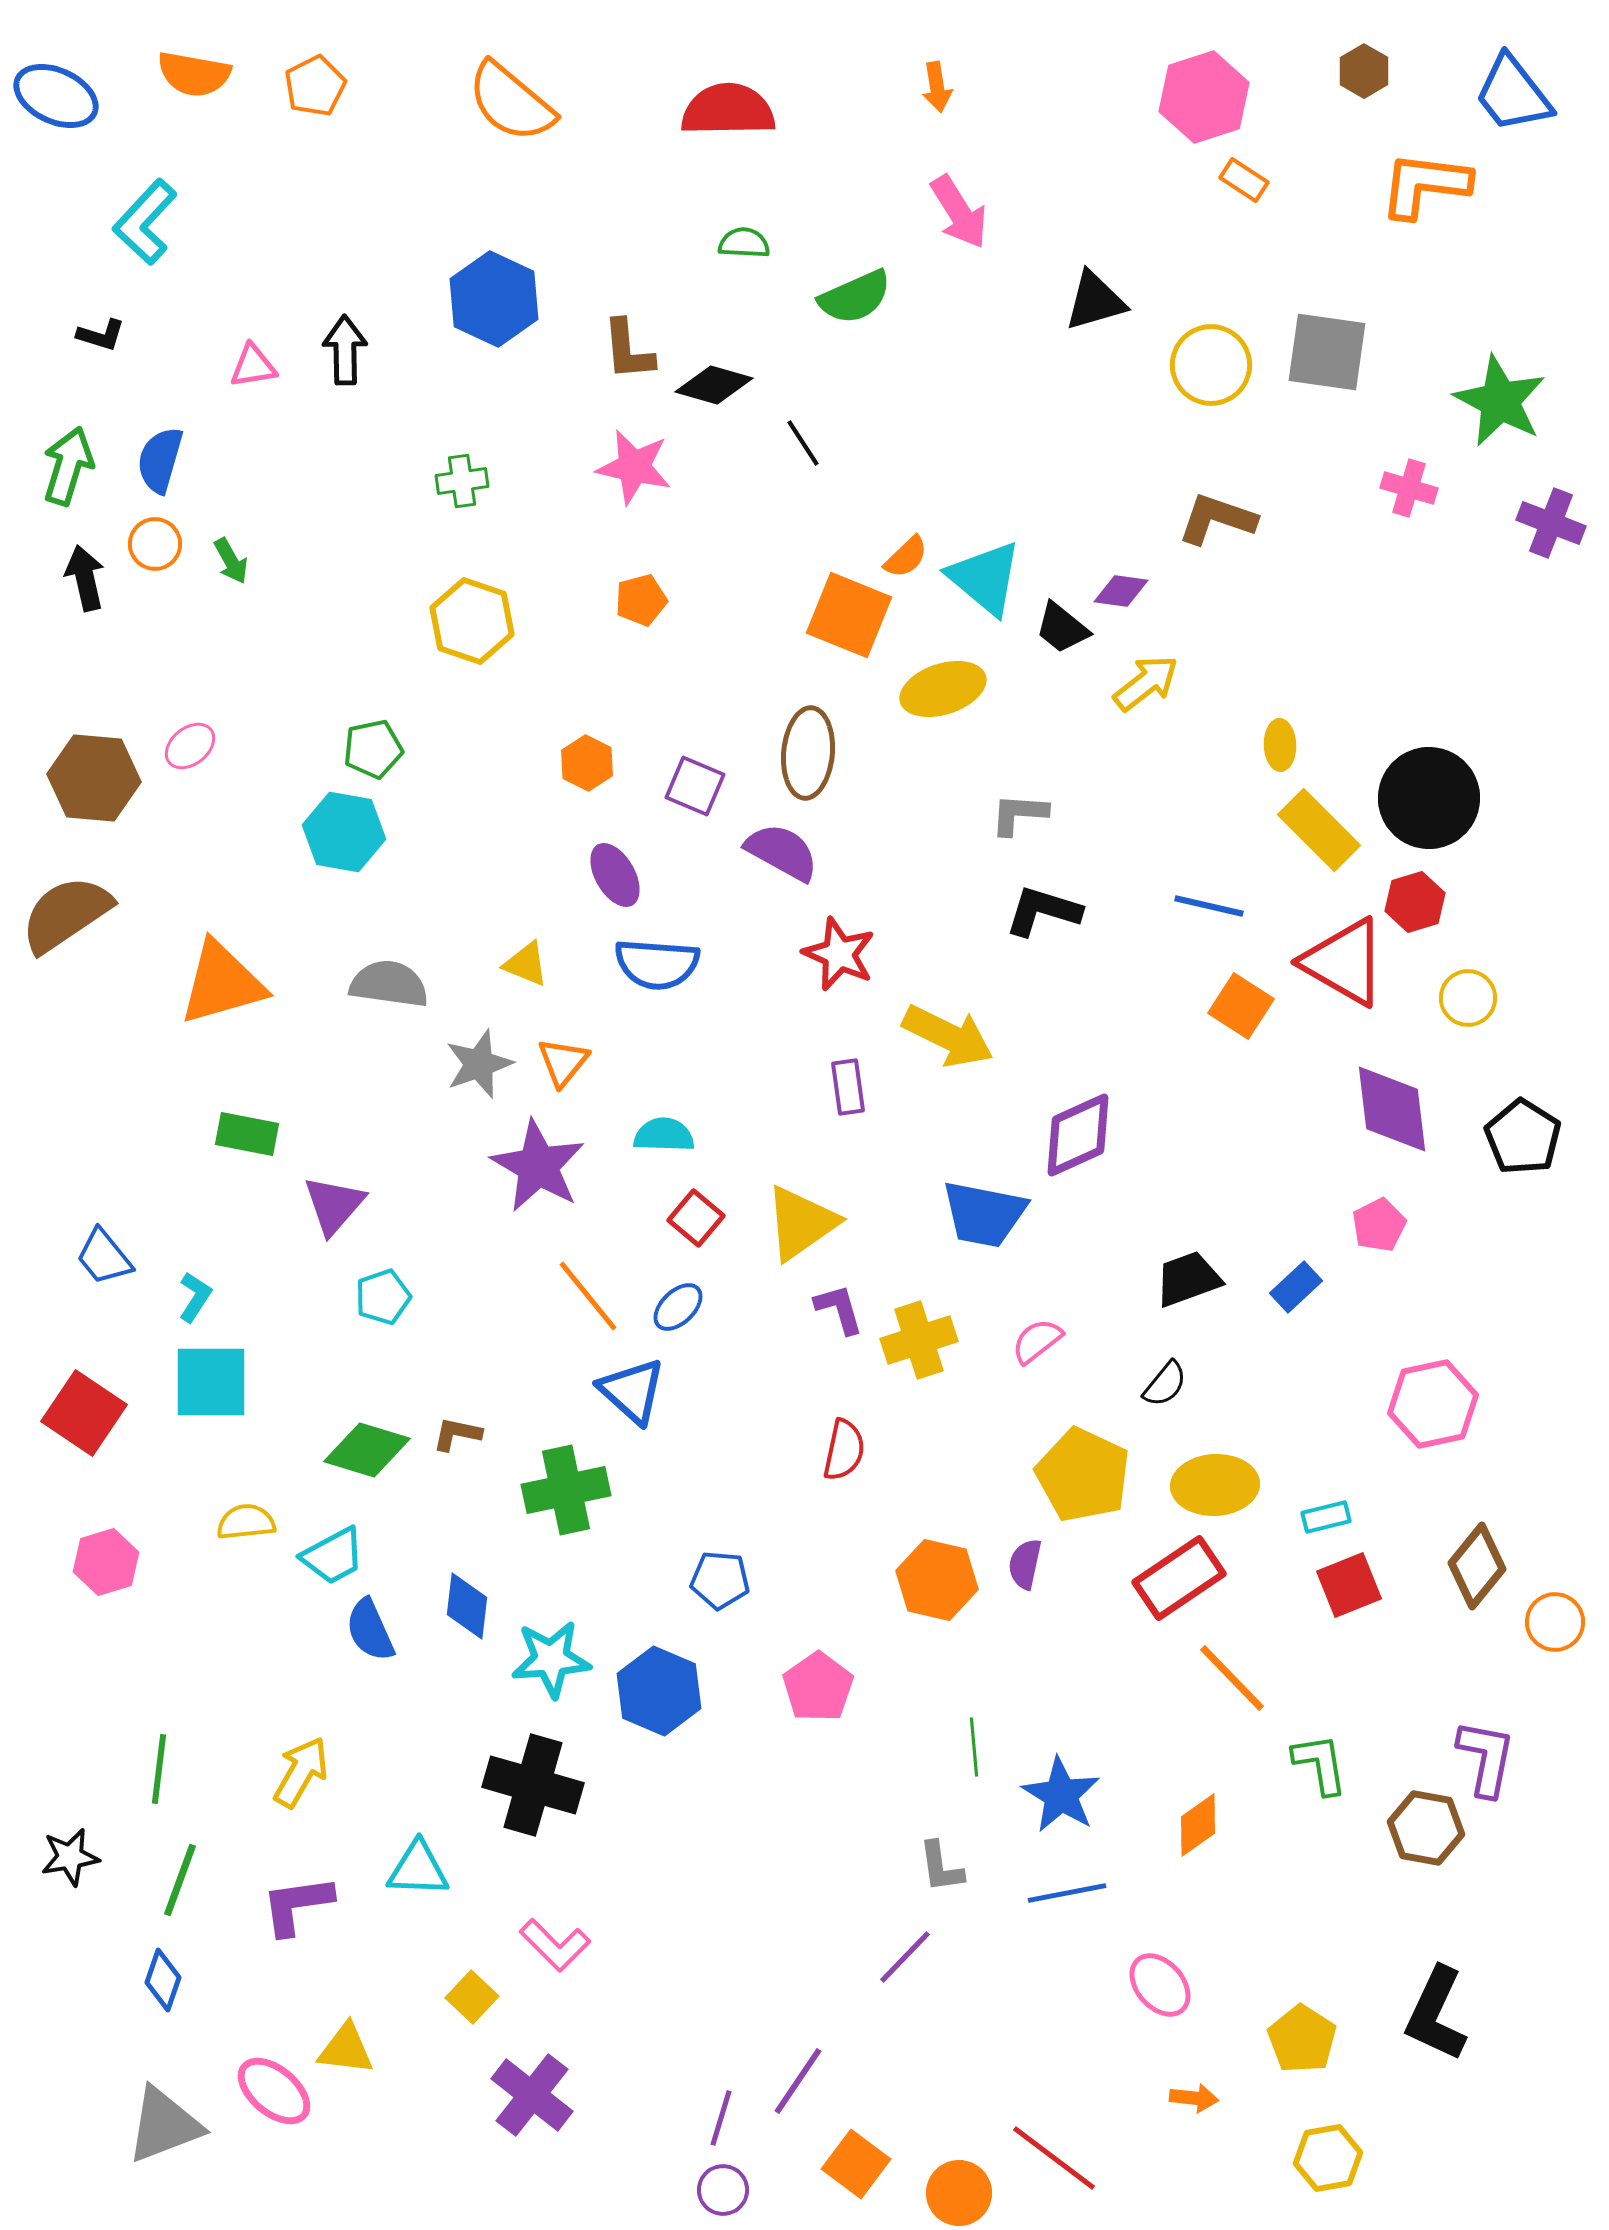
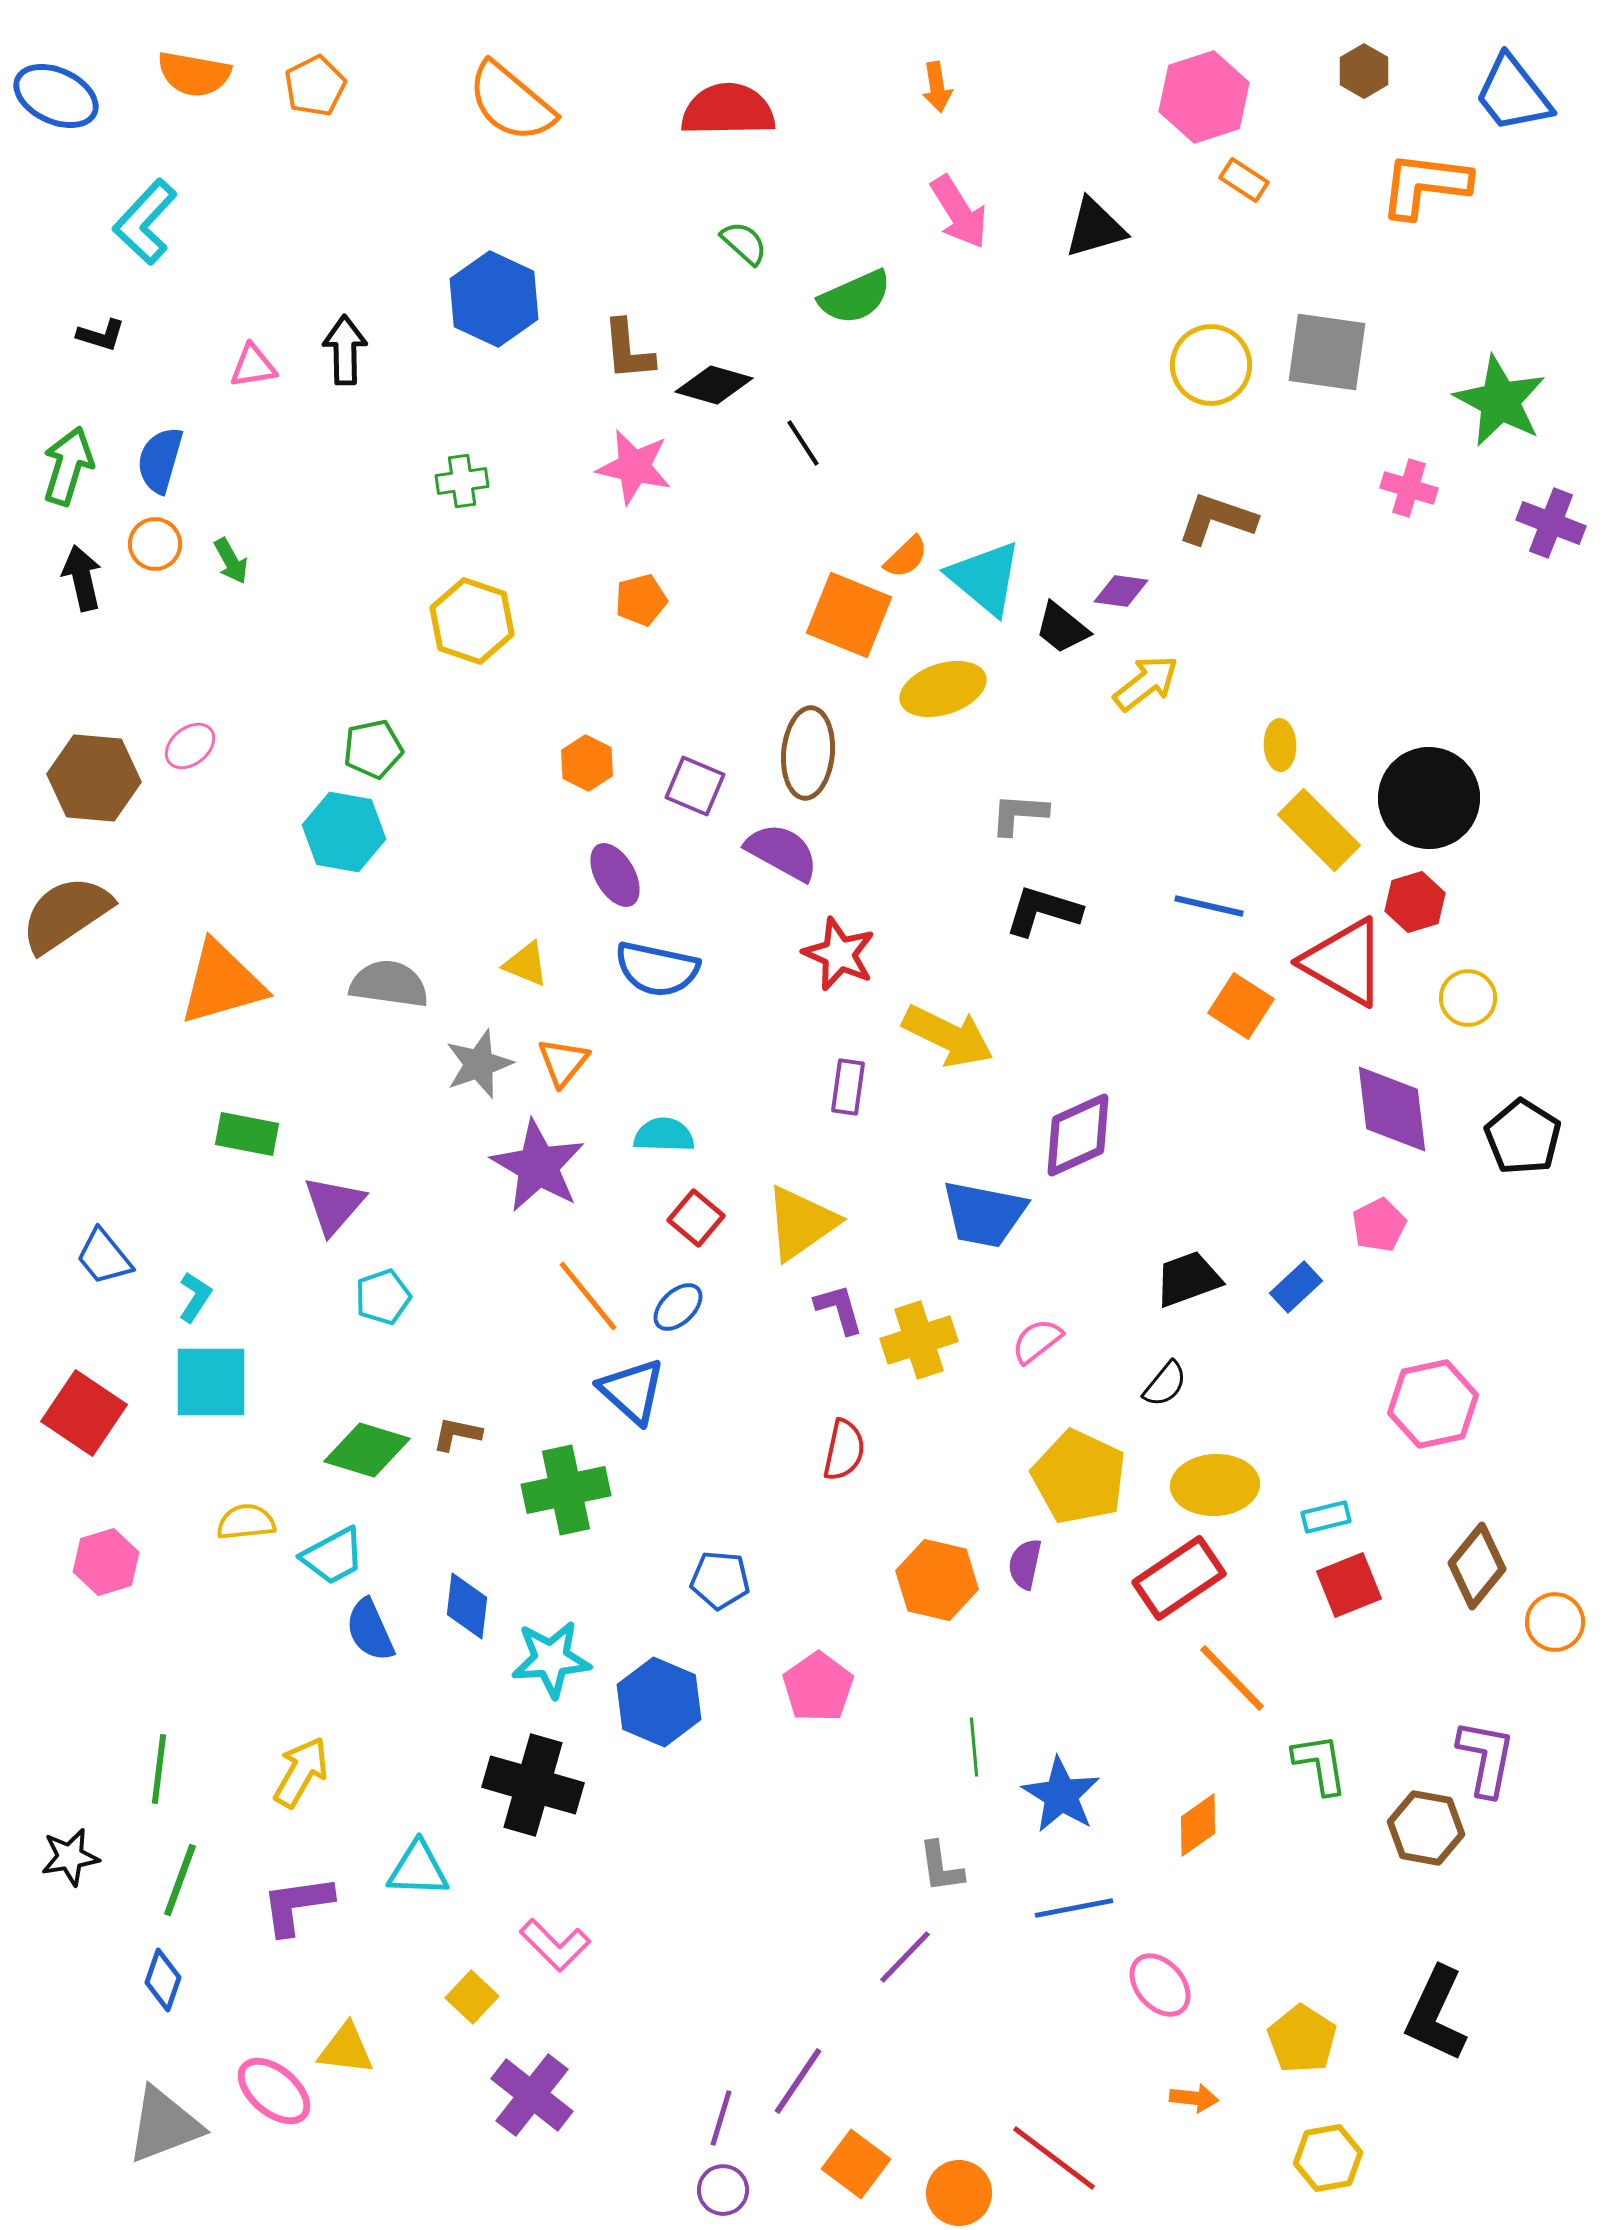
green semicircle at (744, 243): rotated 39 degrees clockwise
black triangle at (1095, 301): moved 73 px up
black arrow at (85, 578): moved 3 px left
blue semicircle at (657, 964): moved 5 px down; rotated 8 degrees clockwise
purple rectangle at (848, 1087): rotated 16 degrees clockwise
yellow pentagon at (1083, 1475): moved 4 px left, 2 px down
blue hexagon at (659, 1691): moved 11 px down
blue line at (1067, 1893): moved 7 px right, 15 px down
